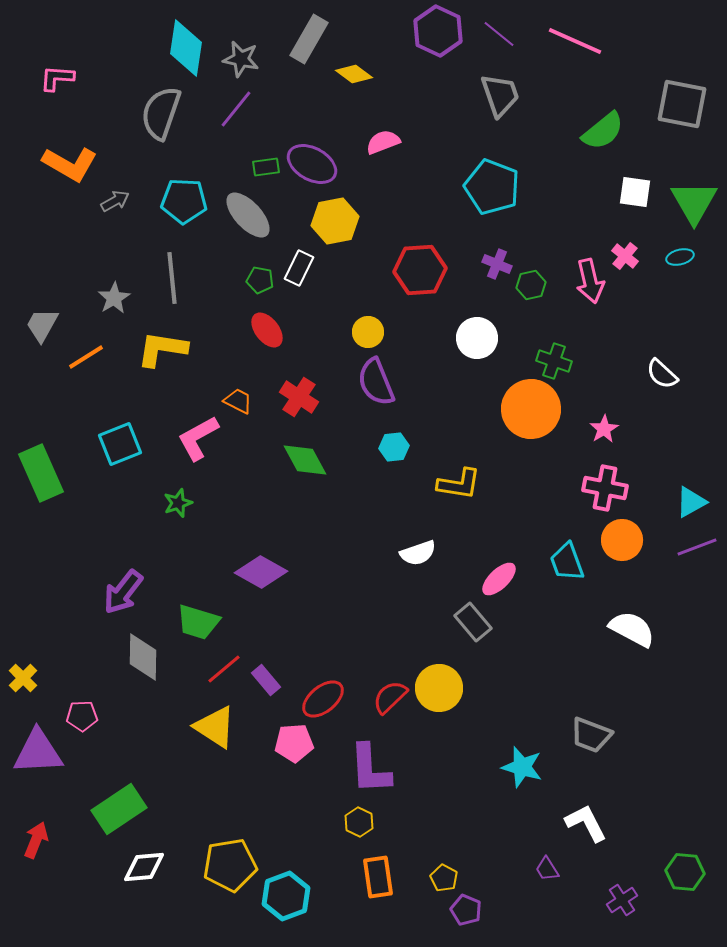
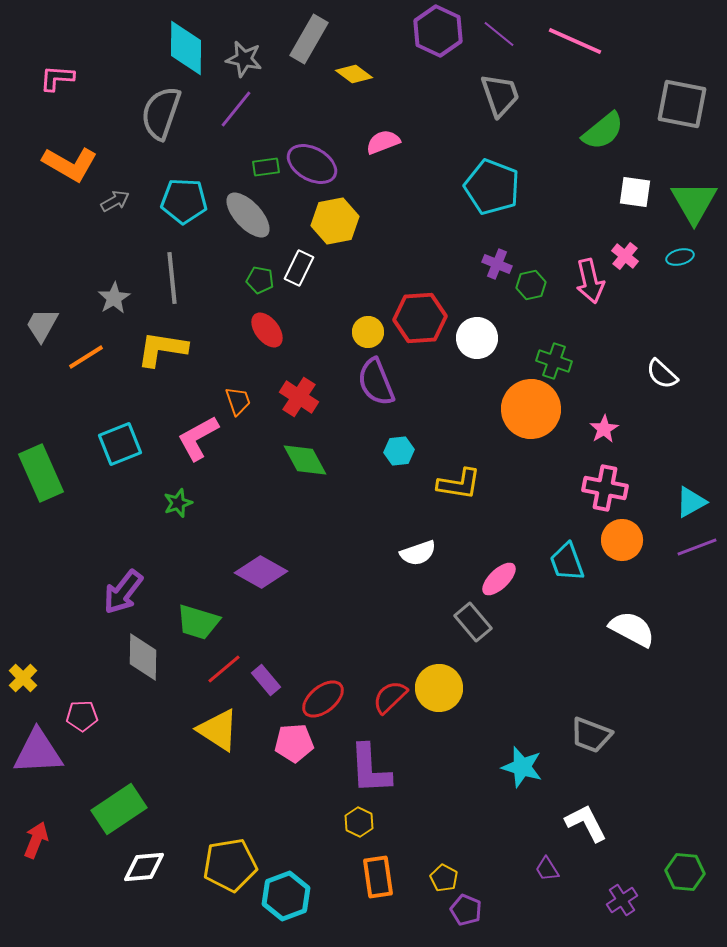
cyan diamond at (186, 48): rotated 8 degrees counterclockwise
gray star at (241, 59): moved 3 px right
red hexagon at (420, 270): moved 48 px down
orange trapezoid at (238, 401): rotated 44 degrees clockwise
cyan hexagon at (394, 447): moved 5 px right, 4 px down
yellow triangle at (215, 727): moved 3 px right, 3 px down
